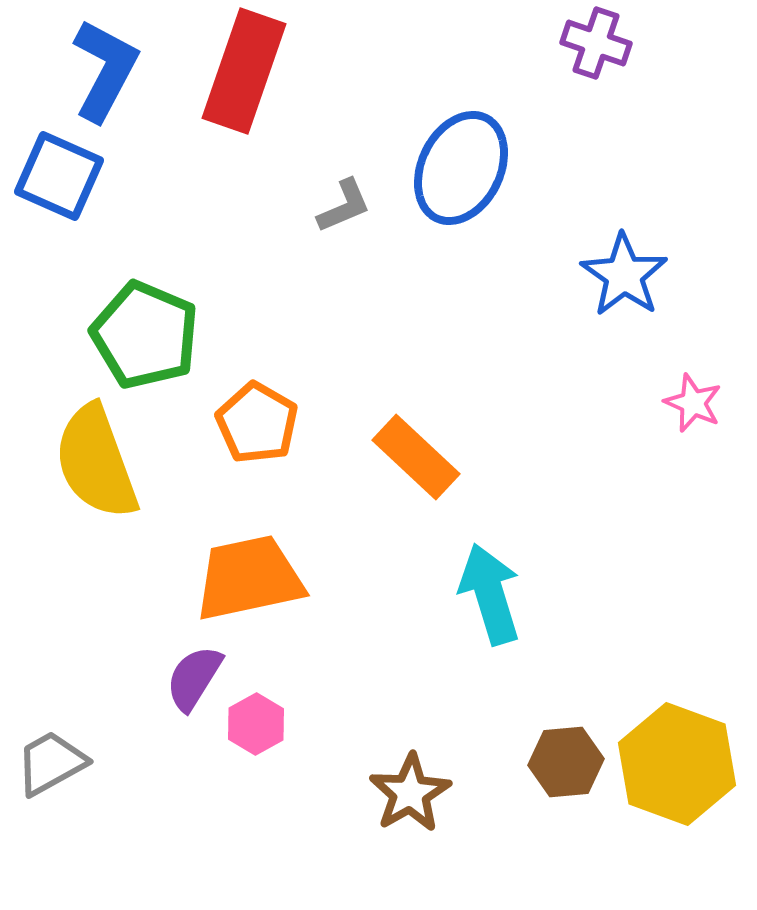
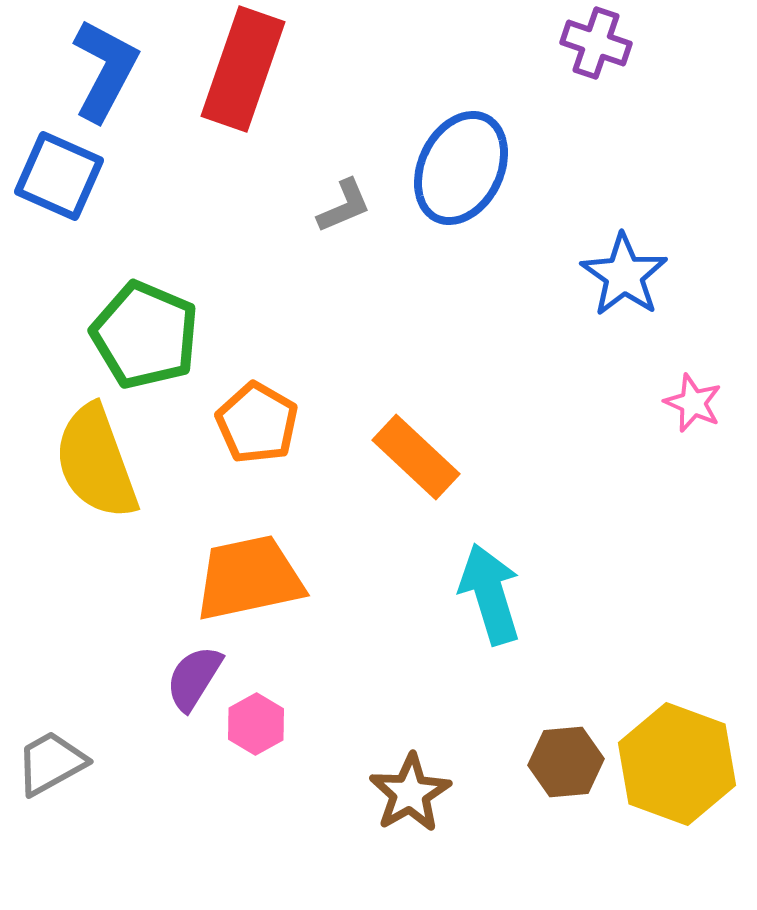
red rectangle: moved 1 px left, 2 px up
